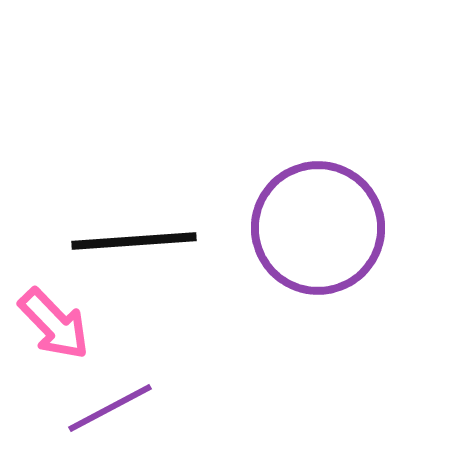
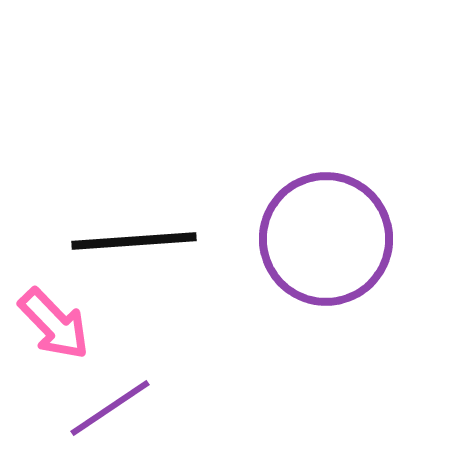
purple circle: moved 8 px right, 11 px down
purple line: rotated 6 degrees counterclockwise
